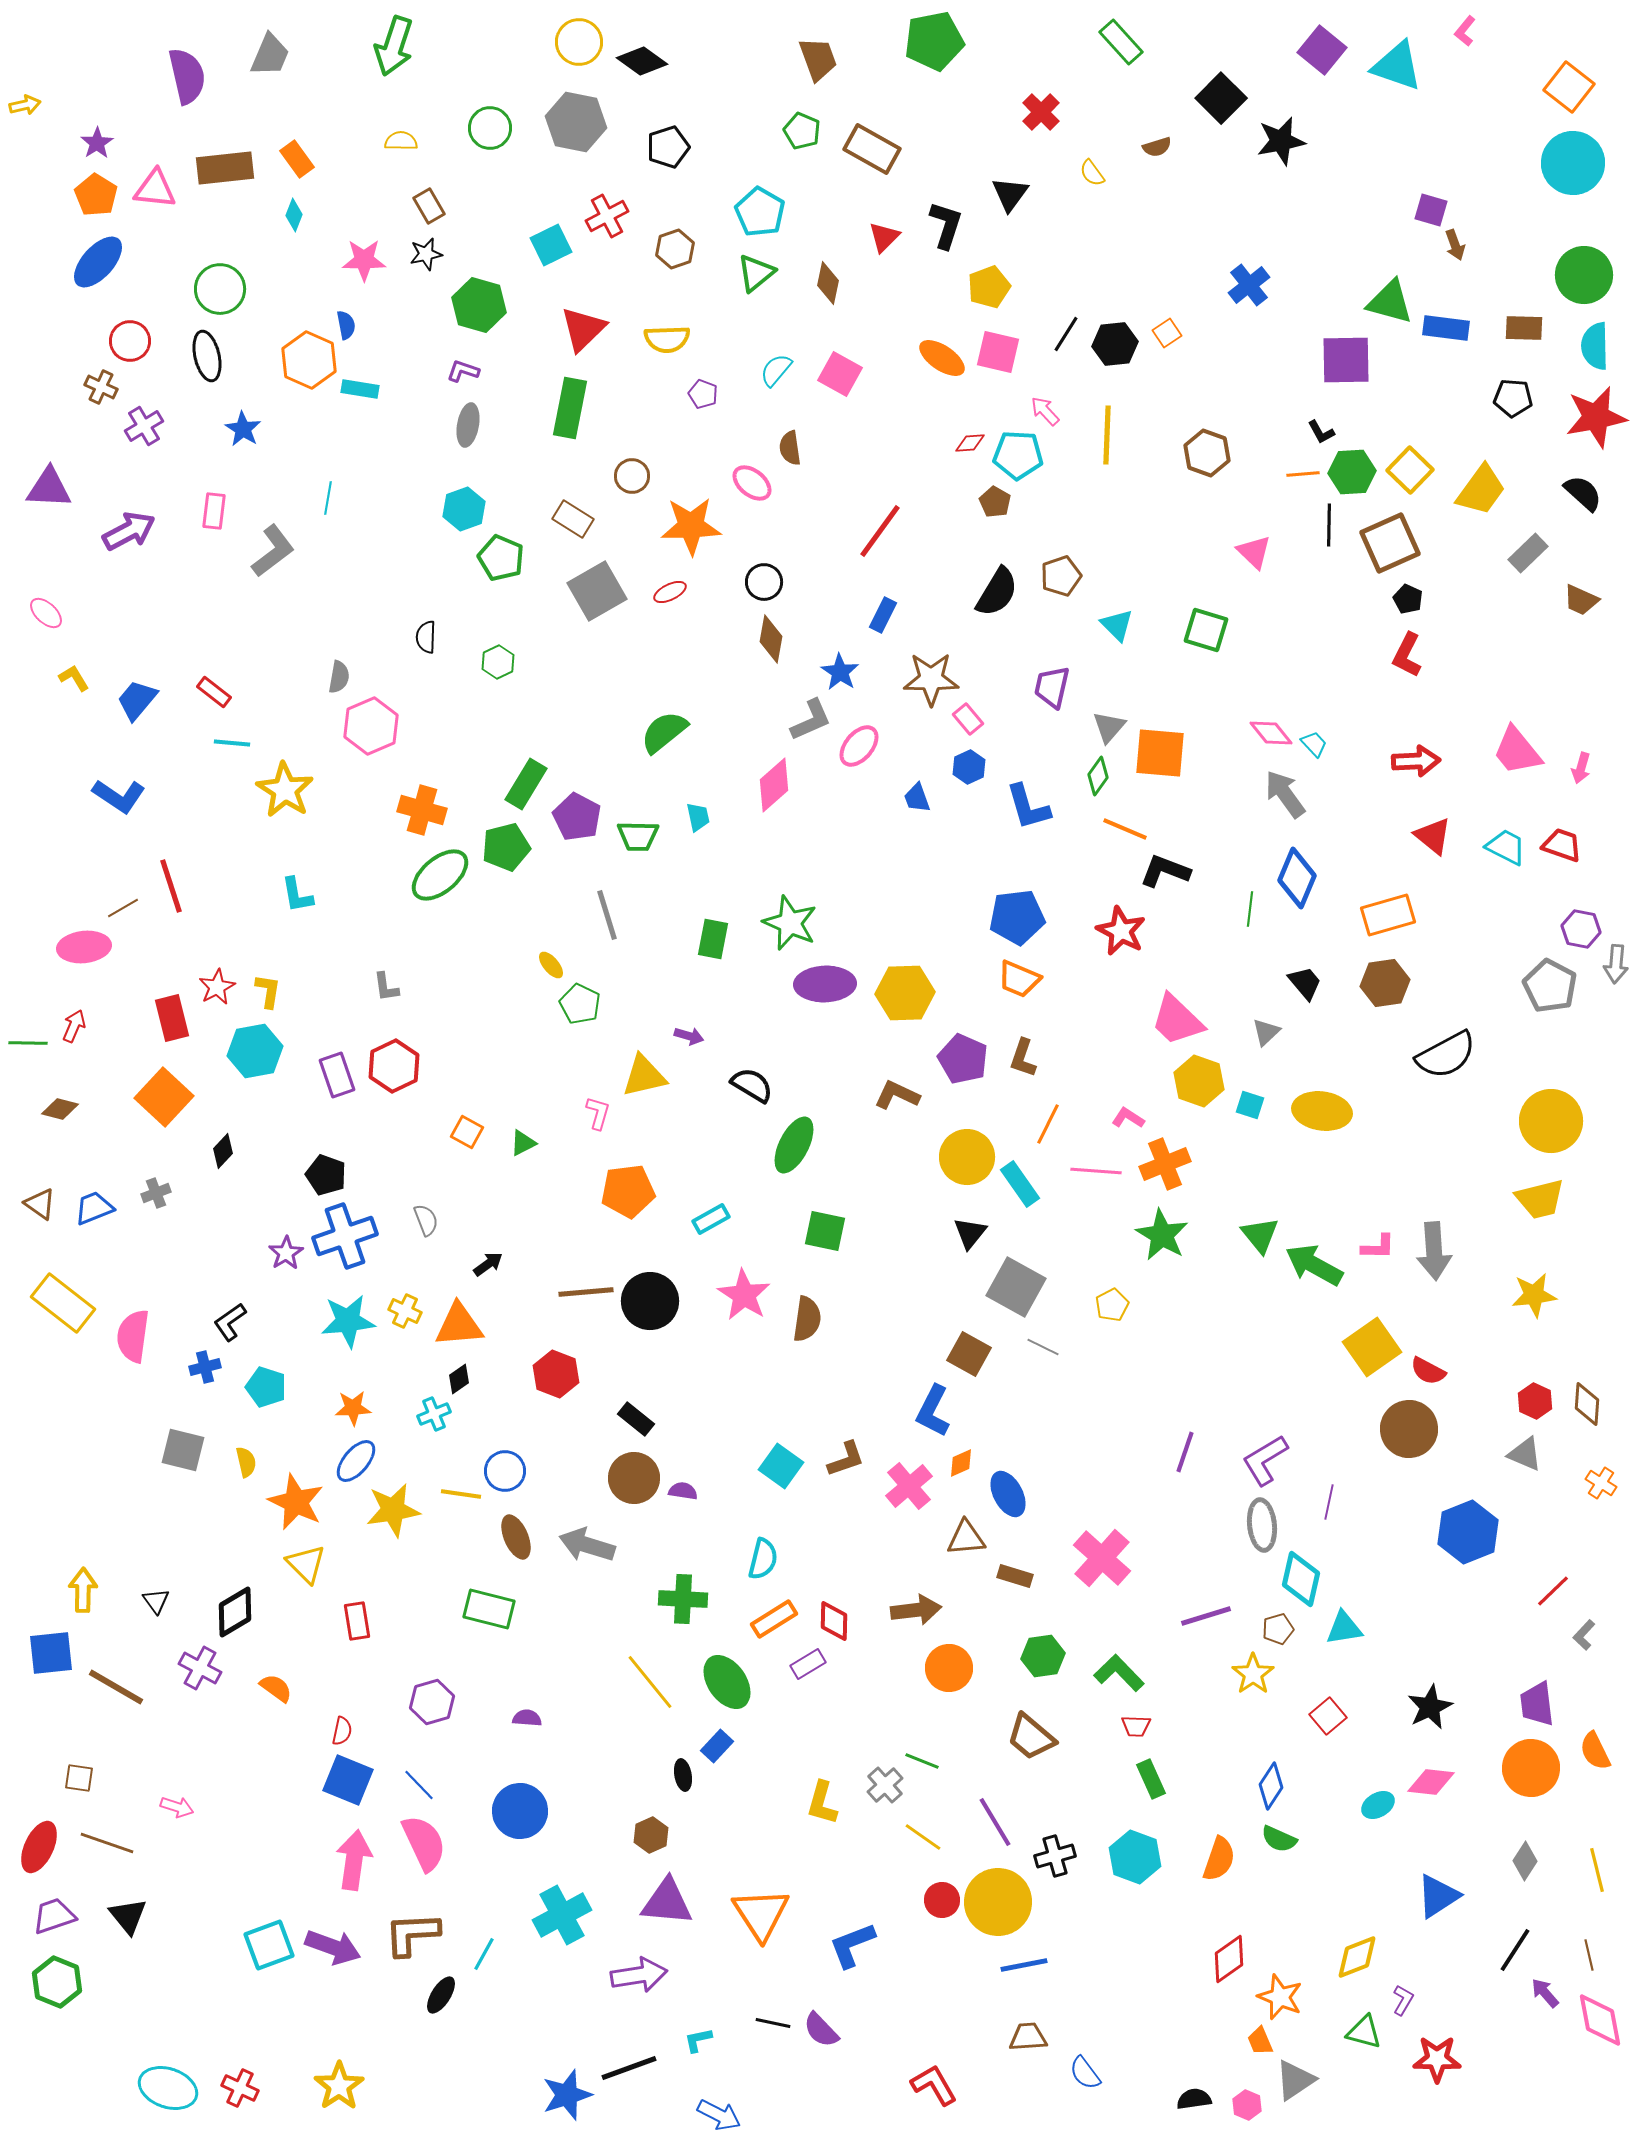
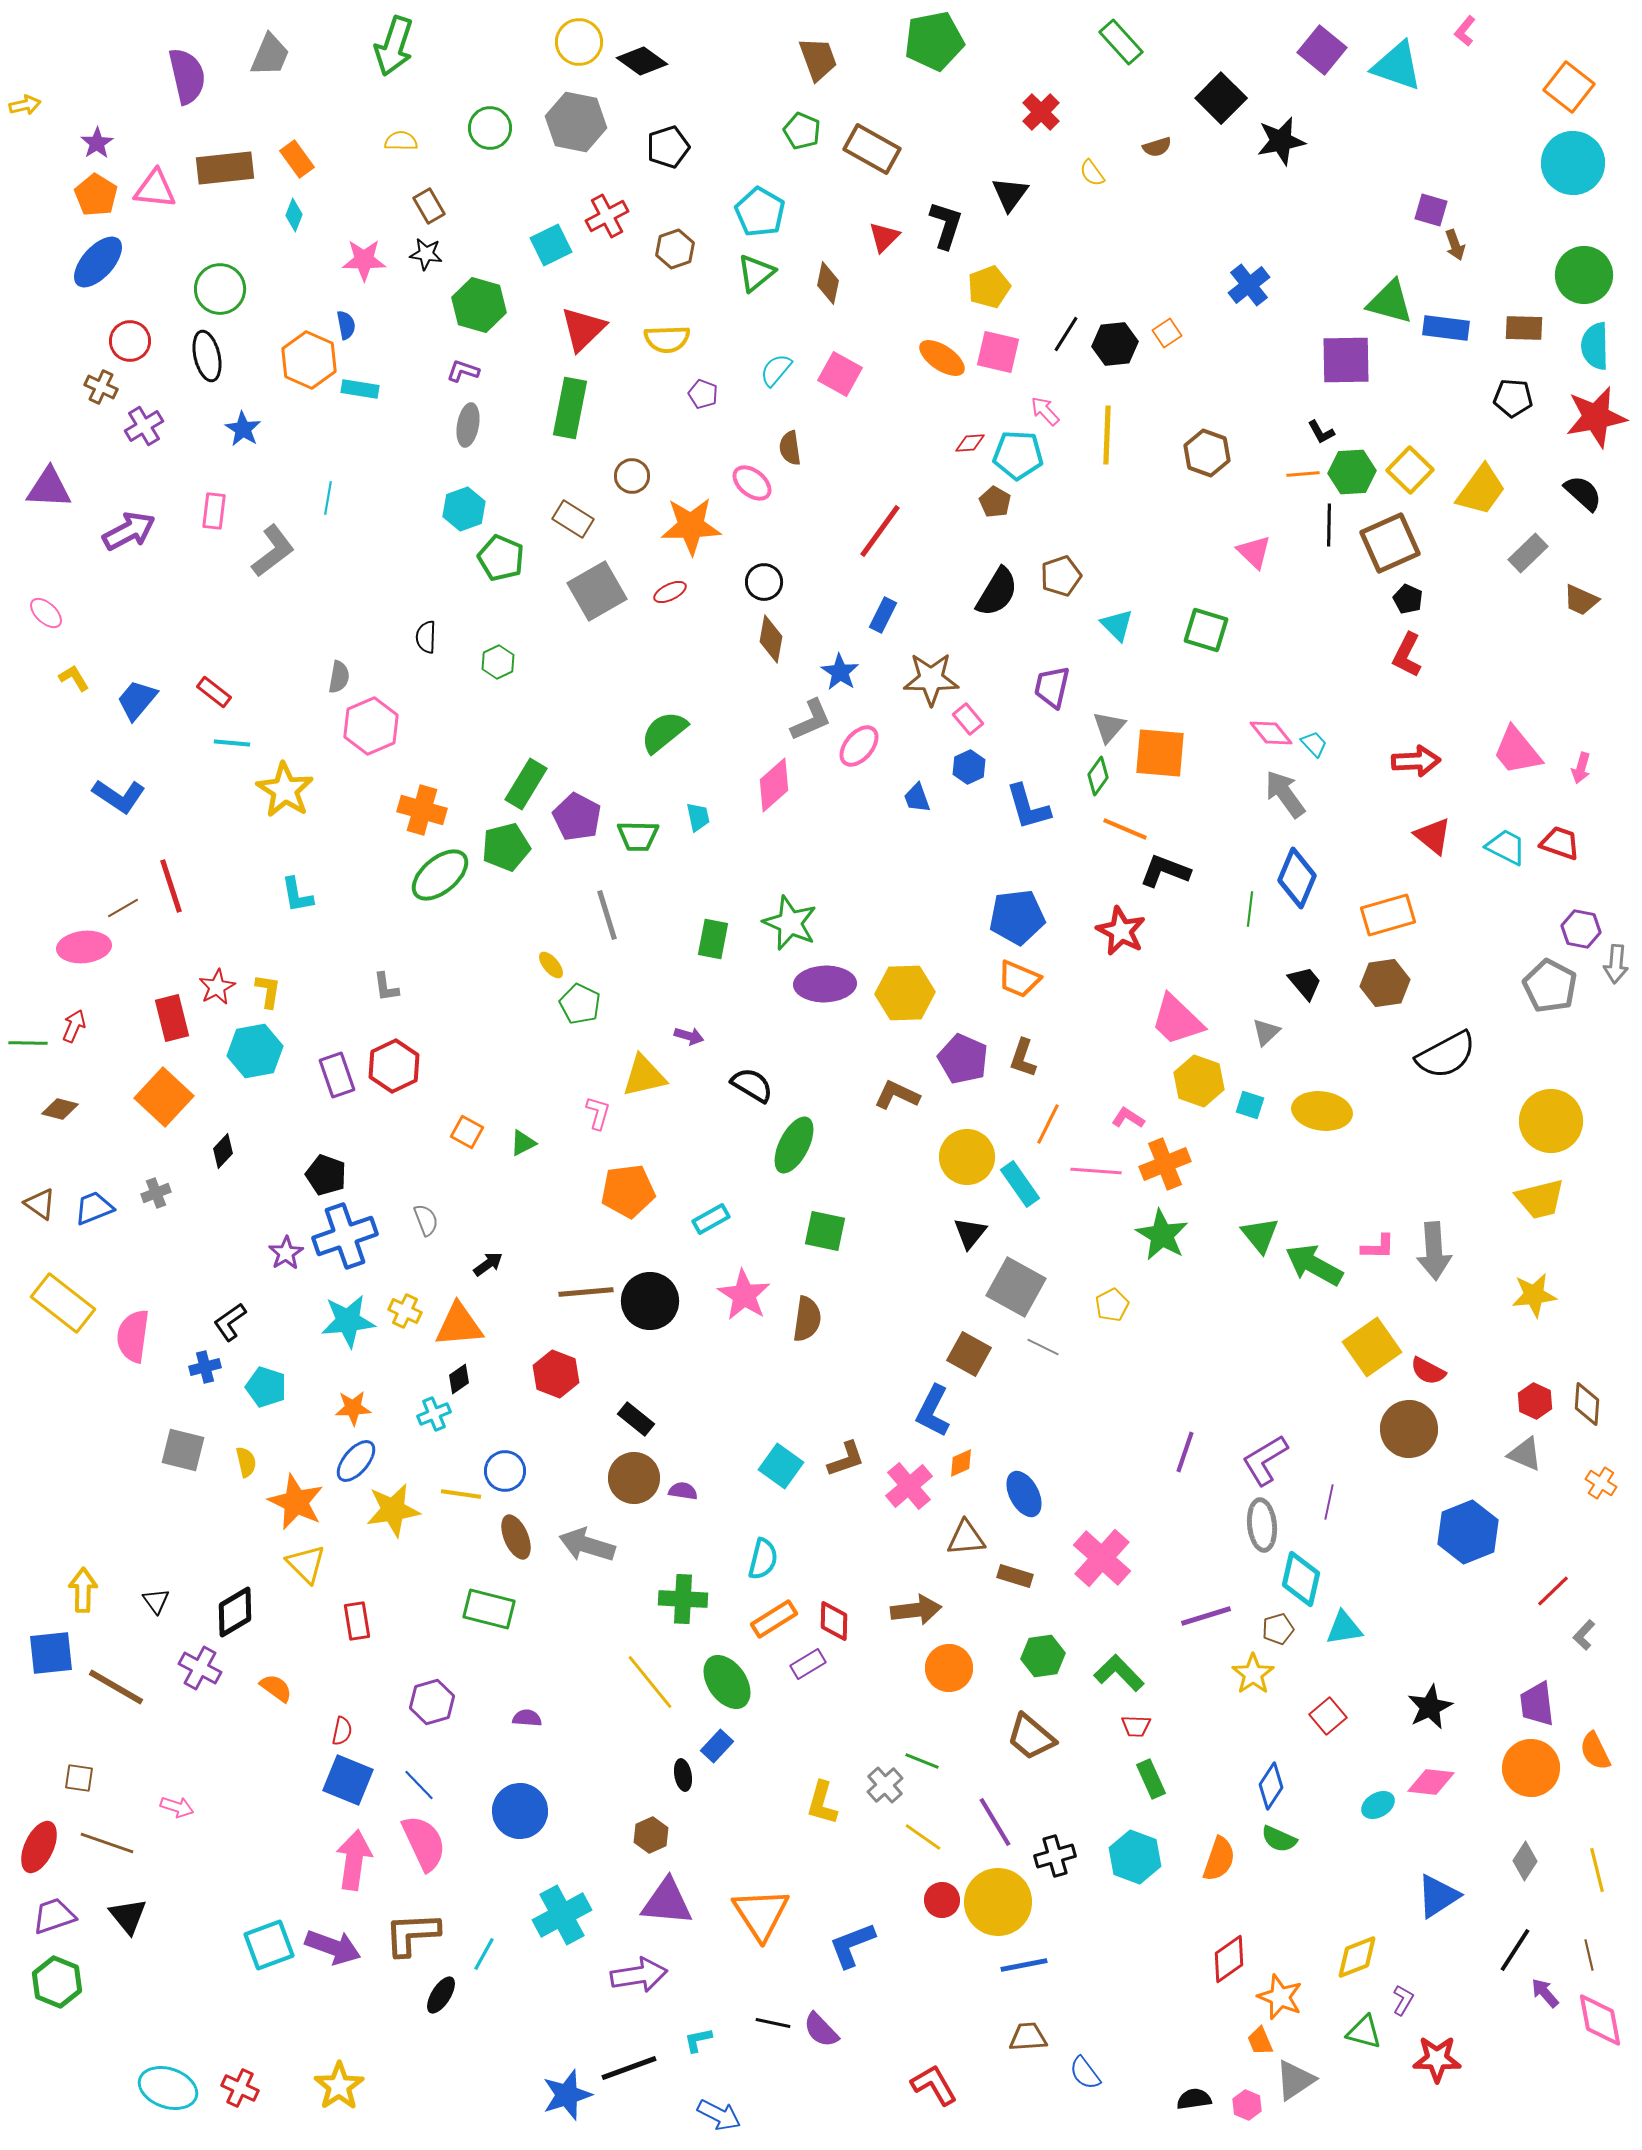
black star at (426, 254): rotated 20 degrees clockwise
red trapezoid at (1562, 845): moved 2 px left, 2 px up
blue ellipse at (1008, 1494): moved 16 px right
